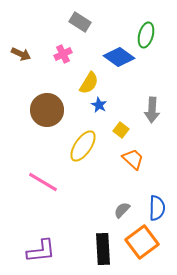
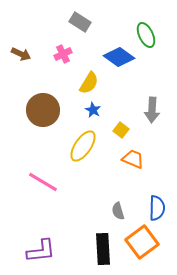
green ellipse: rotated 40 degrees counterclockwise
blue star: moved 6 px left, 5 px down
brown circle: moved 4 px left
orange trapezoid: rotated 20 degrees counterclockwise
gray semicircle: moved 4 px left, 1 px down; rotated 60 degrees counterclockwise
